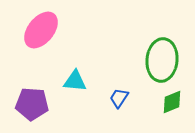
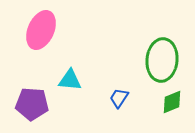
pink ellipse: rotated 15 degrees counterclockwise
cyan triangle: moved 5 px left, 1 px up
